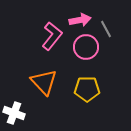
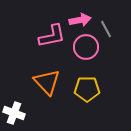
pink L-shape: rotated 40 degrees clockwise
orange triangle: moved 3 px right
